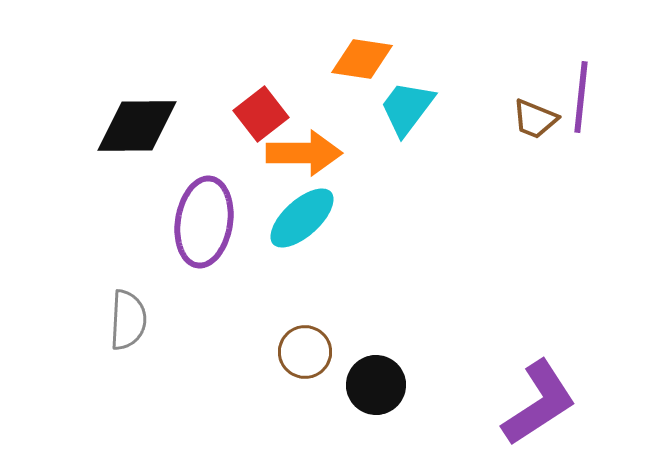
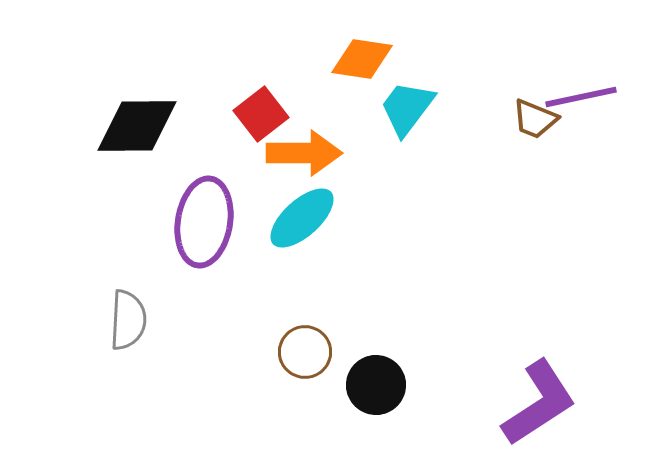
purple line: rotated 72 degrees clockwise
